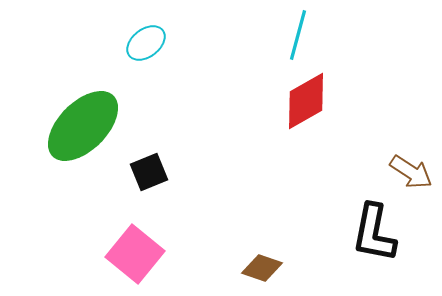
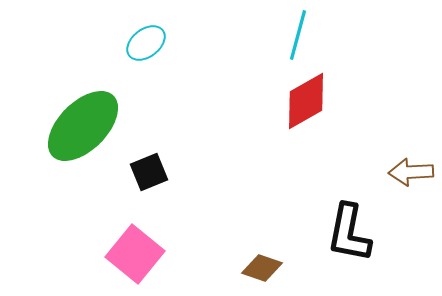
brown arrow: rotated 144 degrees clockwise
black L-shape: moved 25 px left
